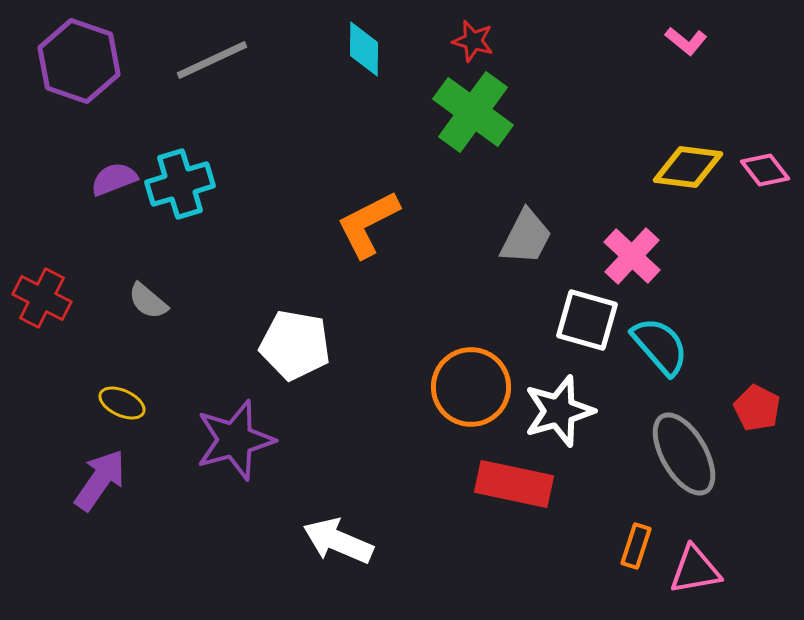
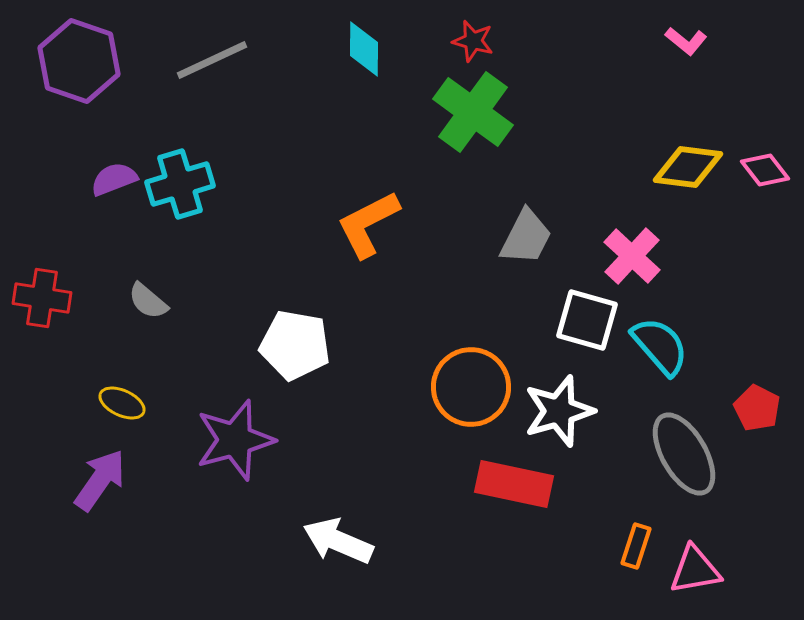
red cross: rotated 18 degrees counterclockwise
